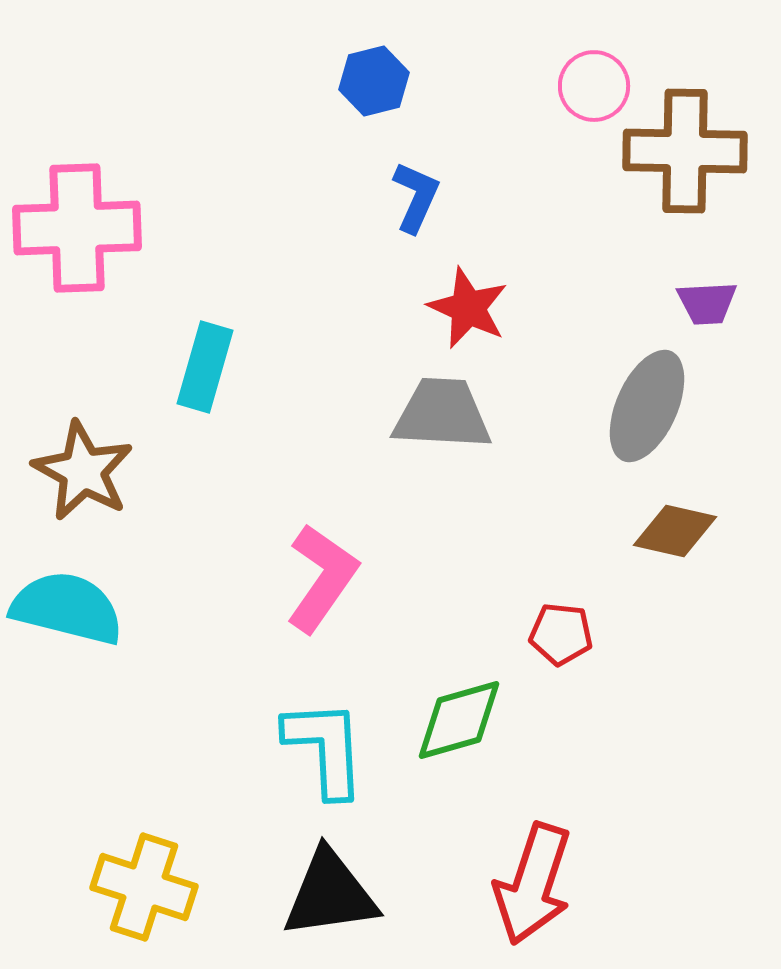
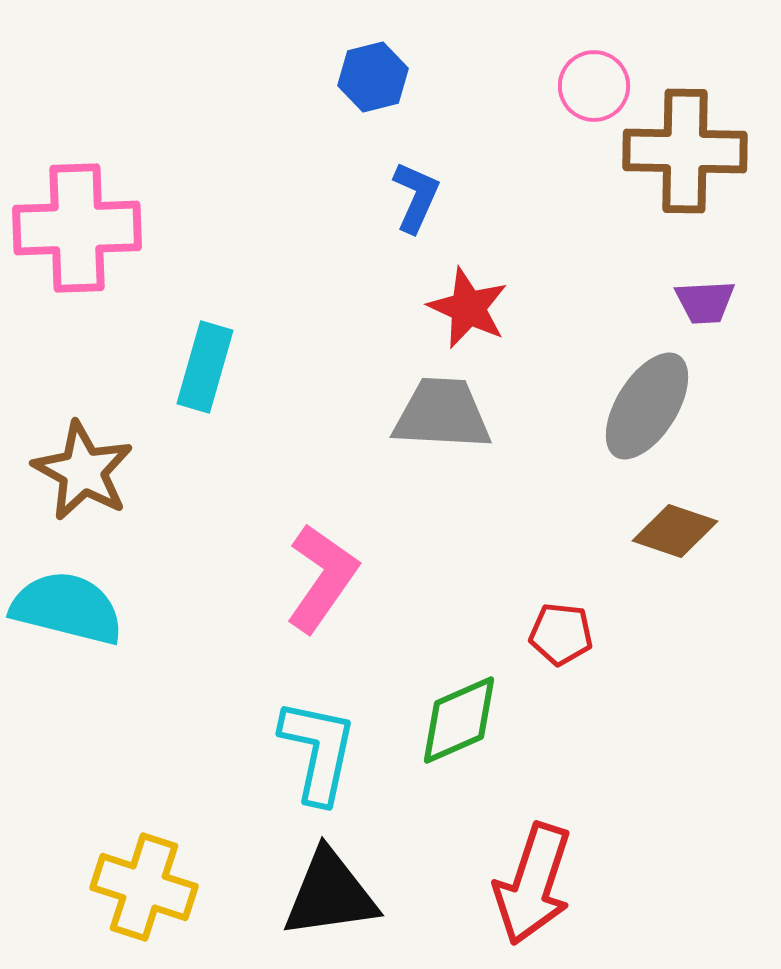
blue hexagon: moved 1 px left, 4 px up
purple trapezoid: moved 2 px left, 1 px up
gray ellipse: rotated 8 degrees clockwise
brown diamond: rotated 6 degrees clockwise
green diamond: rotated 8 degrees counterclockwise
cyan L-shape: moved 7 px left, 3 px down; rotated 15 degrees clockwise
